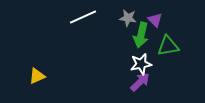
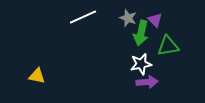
gray star: rotated 12 degrees clockwise
green arrow: moved 2 px up
yellow triangle: rotated 36 degrees clockwise
purple arrow: moved 7 px right; rotated 40 degrees clockwise
